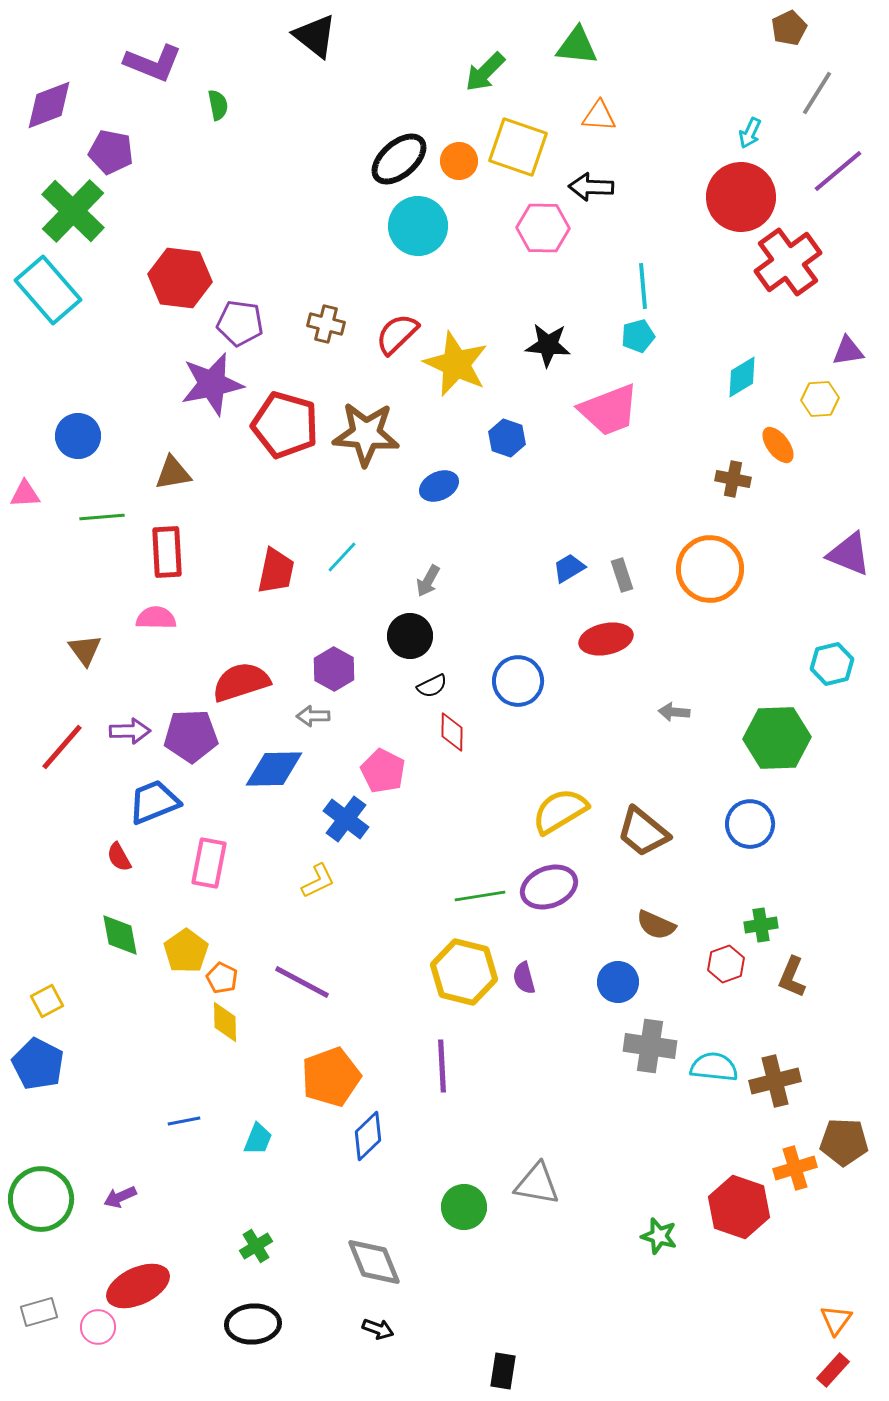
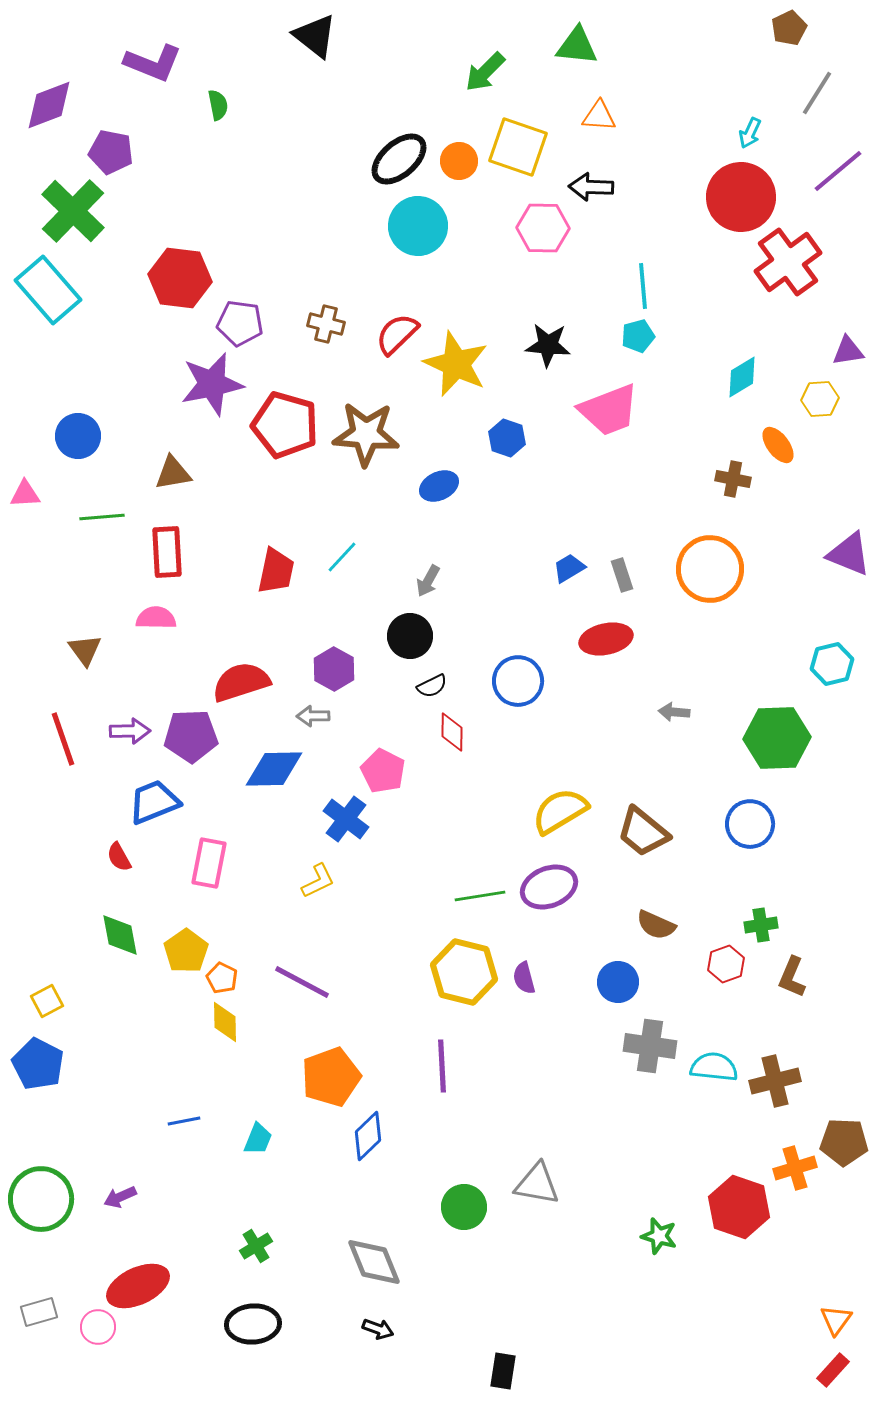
red line at (62, 747): moved 1 px right, 8 px up; rotated 60 degrees counterclockwise
